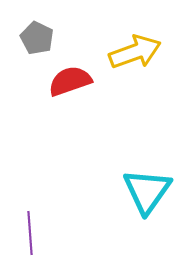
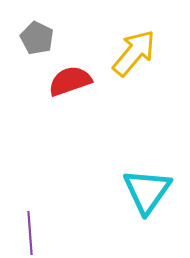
yellow arrow: moved 1 px left, 1 px down; rotated 30 degrees counterclockwise
